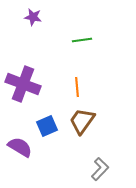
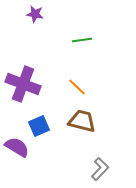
purple star: moved 2 px right, 3 px up
orange line: rotated 42 degrees counterclockwise
brown trapezoid: rotated 68 degrees clockwise
blue square: moved 8 px left
purple semicircle: moved 3 px left
